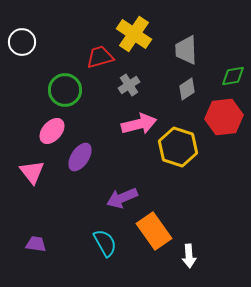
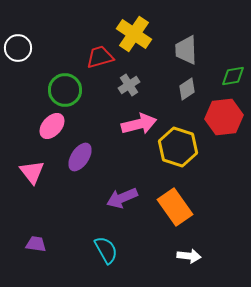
white circle: moved 4 px left, 6 px down
pink ellipse: moved 5 px up
orange rectangle: moved 21 px right, 24 px up
cyan semicircle: moved 1 px right, 7 px down
white arrow: rotated 80 degrees counterclockwise
